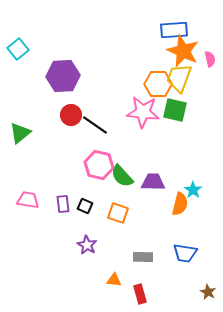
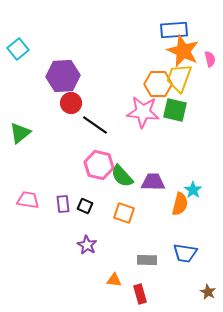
red circle: moved 12 px up
orange square: moved 6 px right
gray rectangle: moved 4 px right, 3 px down
